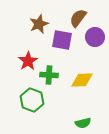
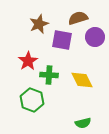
brown semicircle: rotated 36 degrees clockwise
yellow diamond: rotated 65 degrees clockwise
